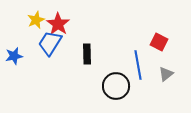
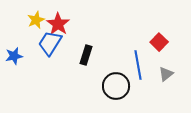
red square: rotated 18 degrees clockwise
black rectangle: moved 1 px left, 1 px down; rotated 18 degrees clockwise
